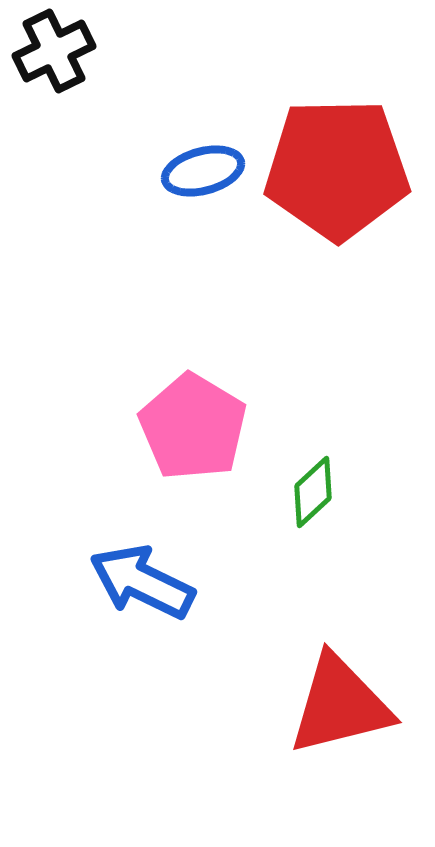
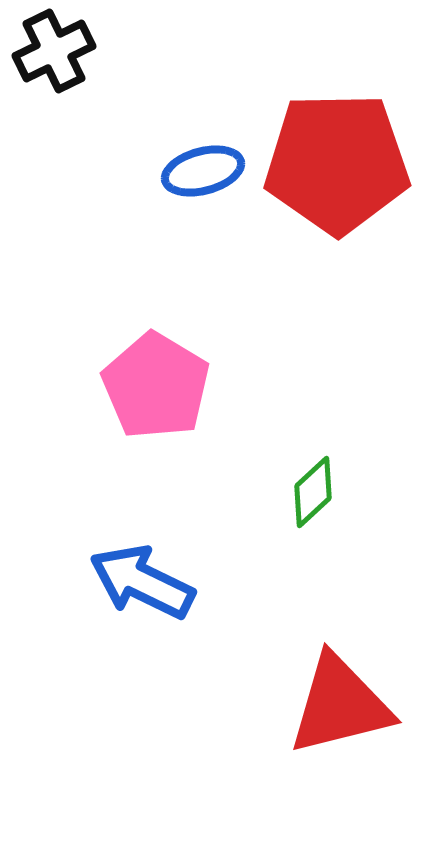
red pentagon: moved 6 px up
pink pentagon: moved 37 px left, 41 px up
